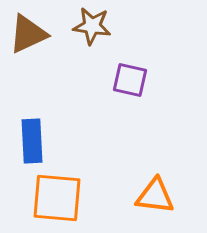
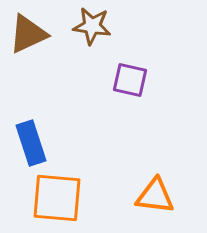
blue rectangle: moved 1 px left, 2 px down; rotated 15 degrees counterclockwise
